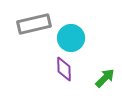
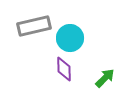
gray rectangle: moved 2 px down
cyan circle: moved 1 px left
